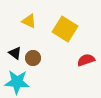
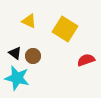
brown circle: moved 2 px up
cyan star: moved 4 px up; rotated 10 degrees clockwise
